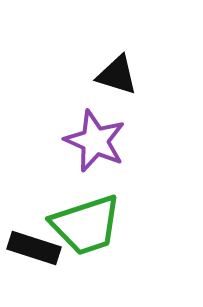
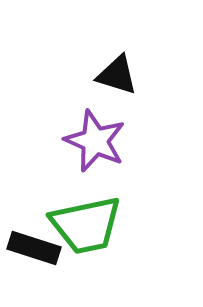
green trapezoid: rotated 6 degrees clockwise
